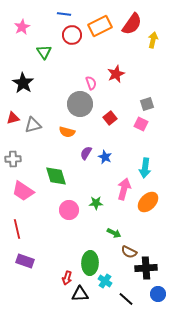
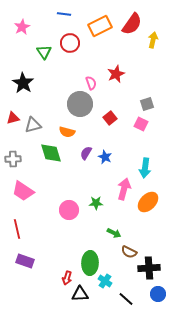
red circle: moved 2 px left, 8 px down
green diamond: moved 5 px left, 23 px up
black cross: moved 3 px right
